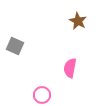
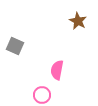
pink semicircle: moved 13 px left, 2 px down
